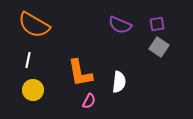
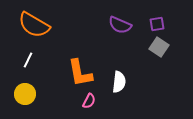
white line: rotated 14 degrees clockwise
yellow circle: moved 8 px left, 4 px down
